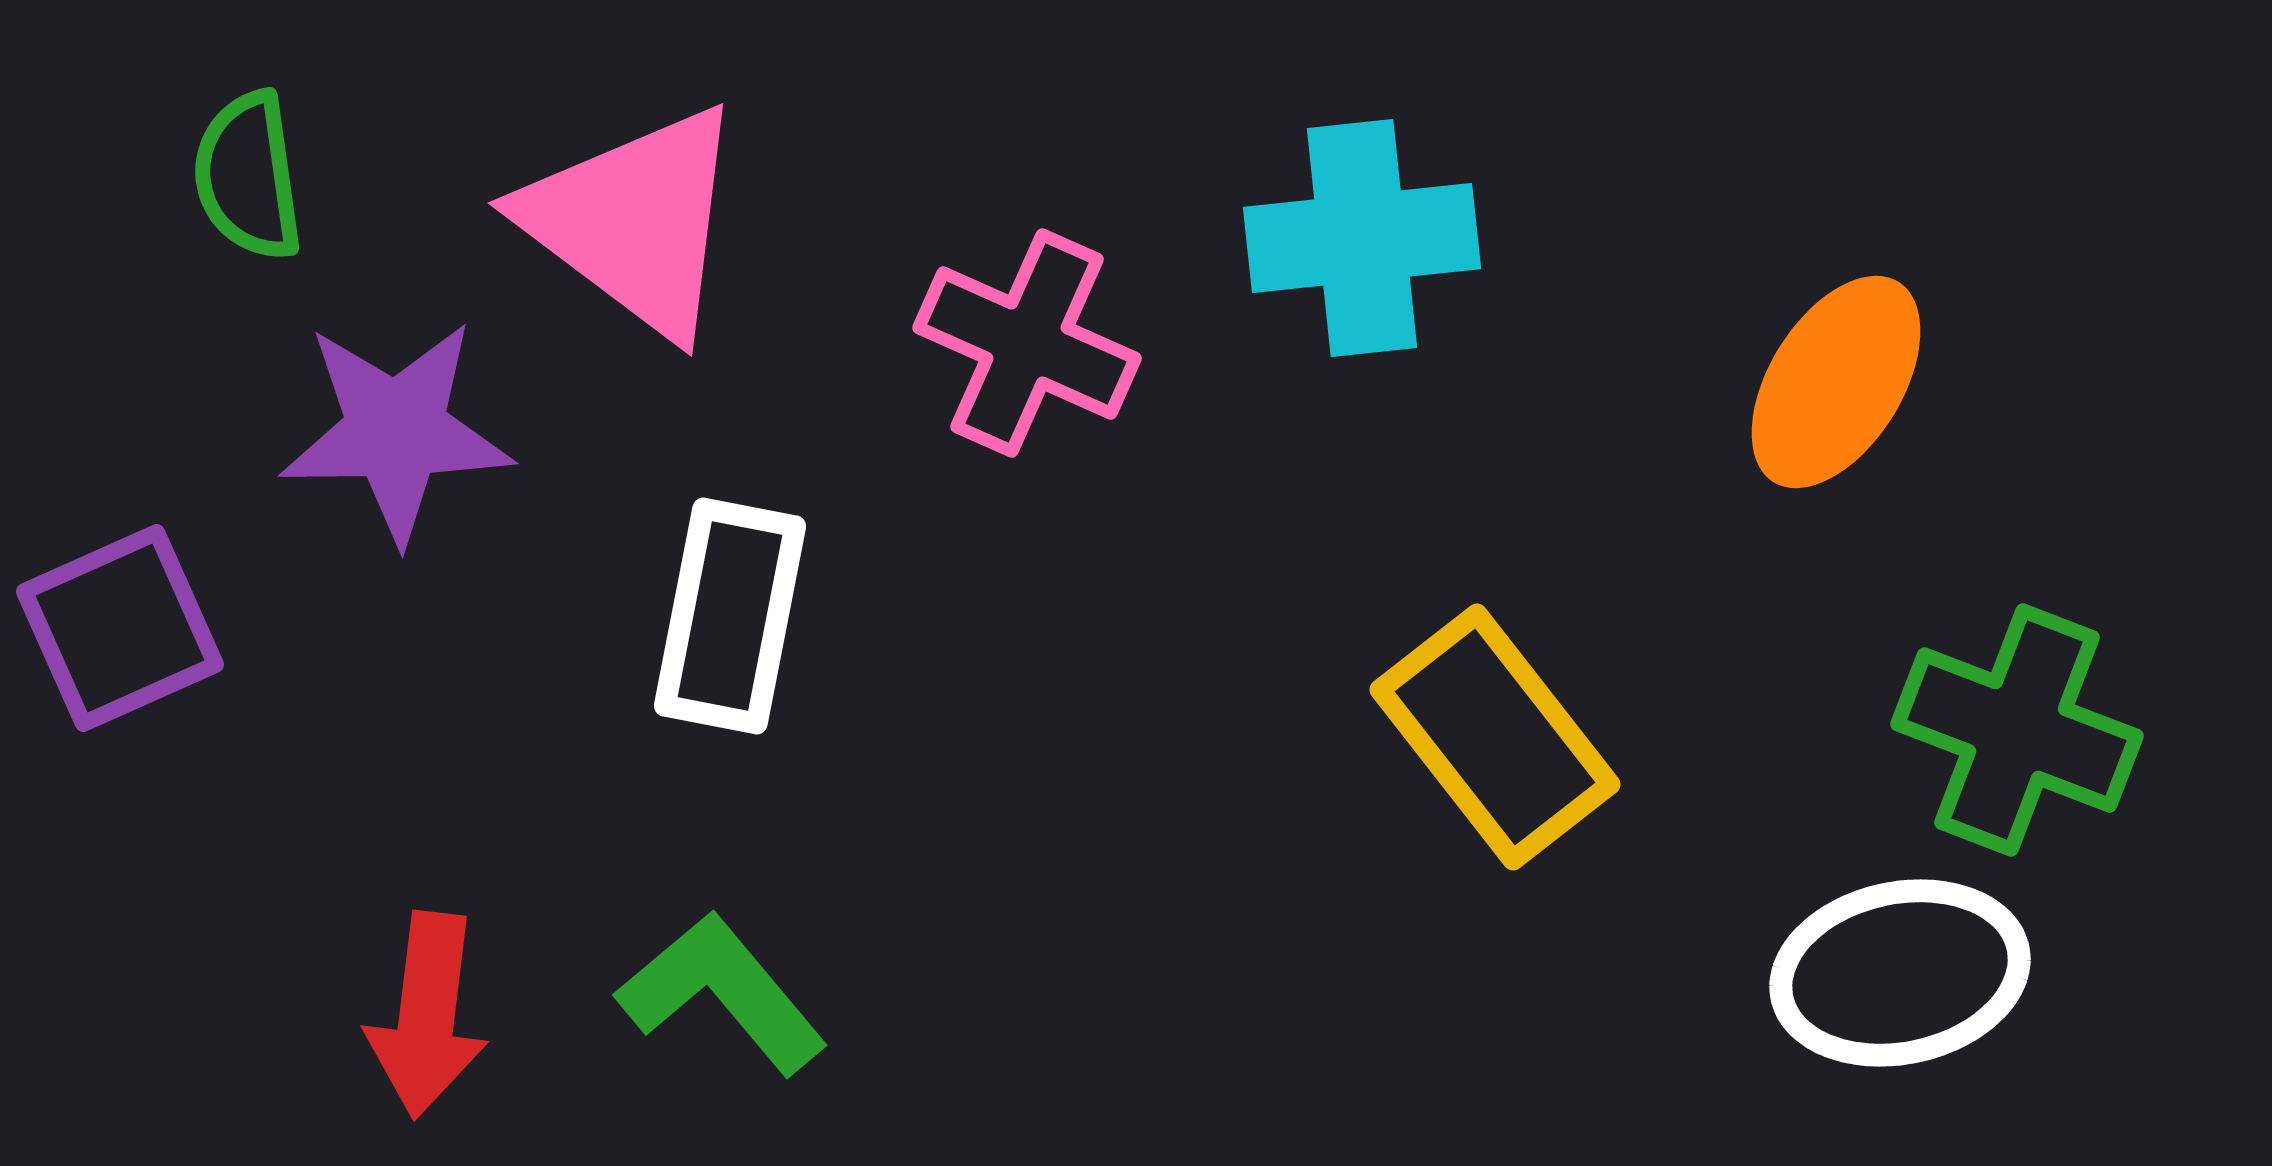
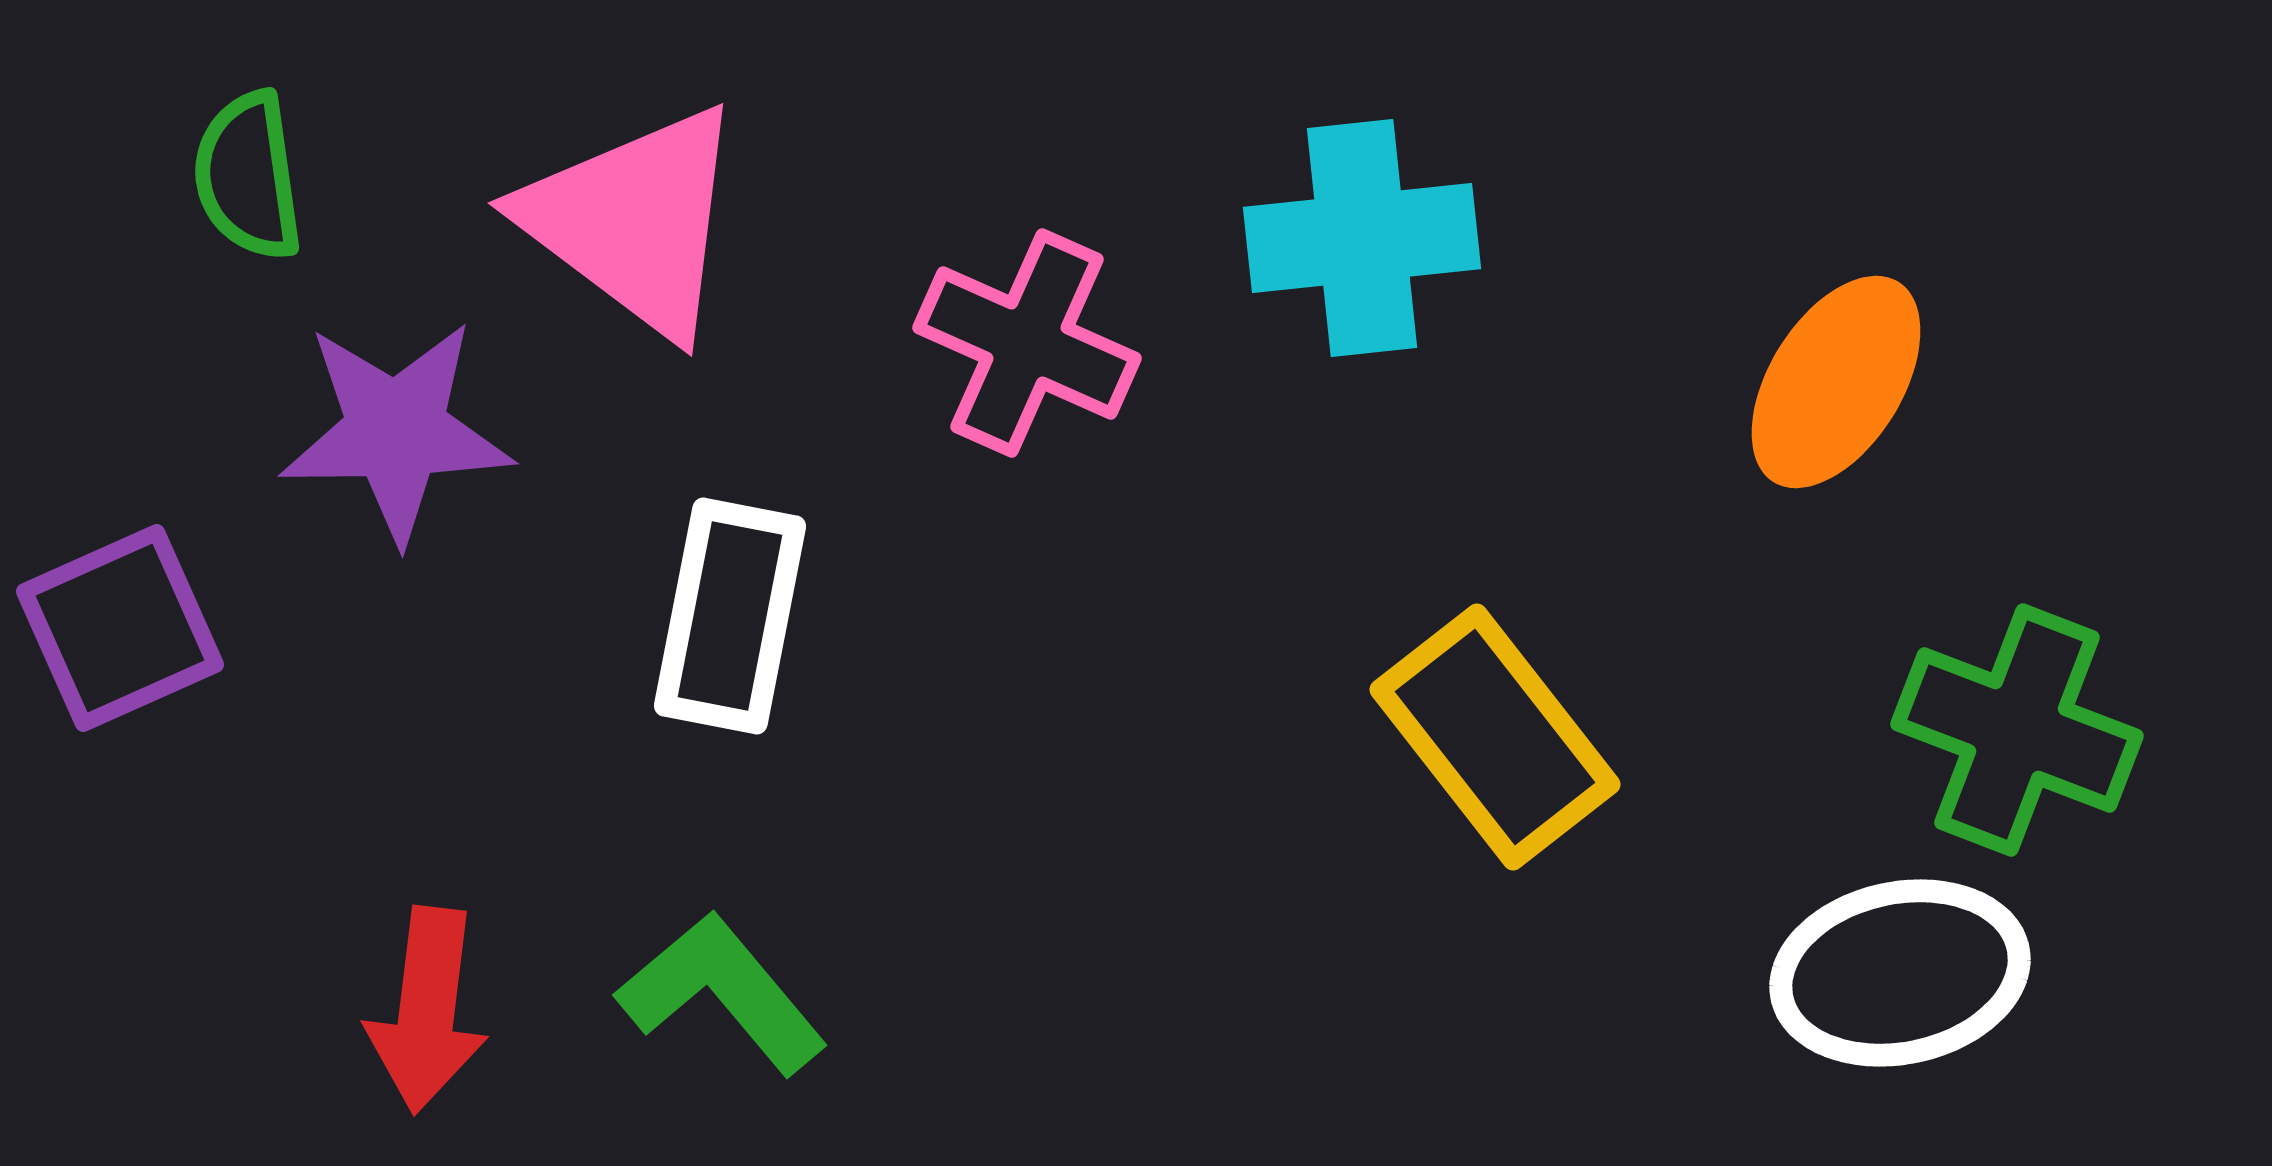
red arrow: moved 5 px up
